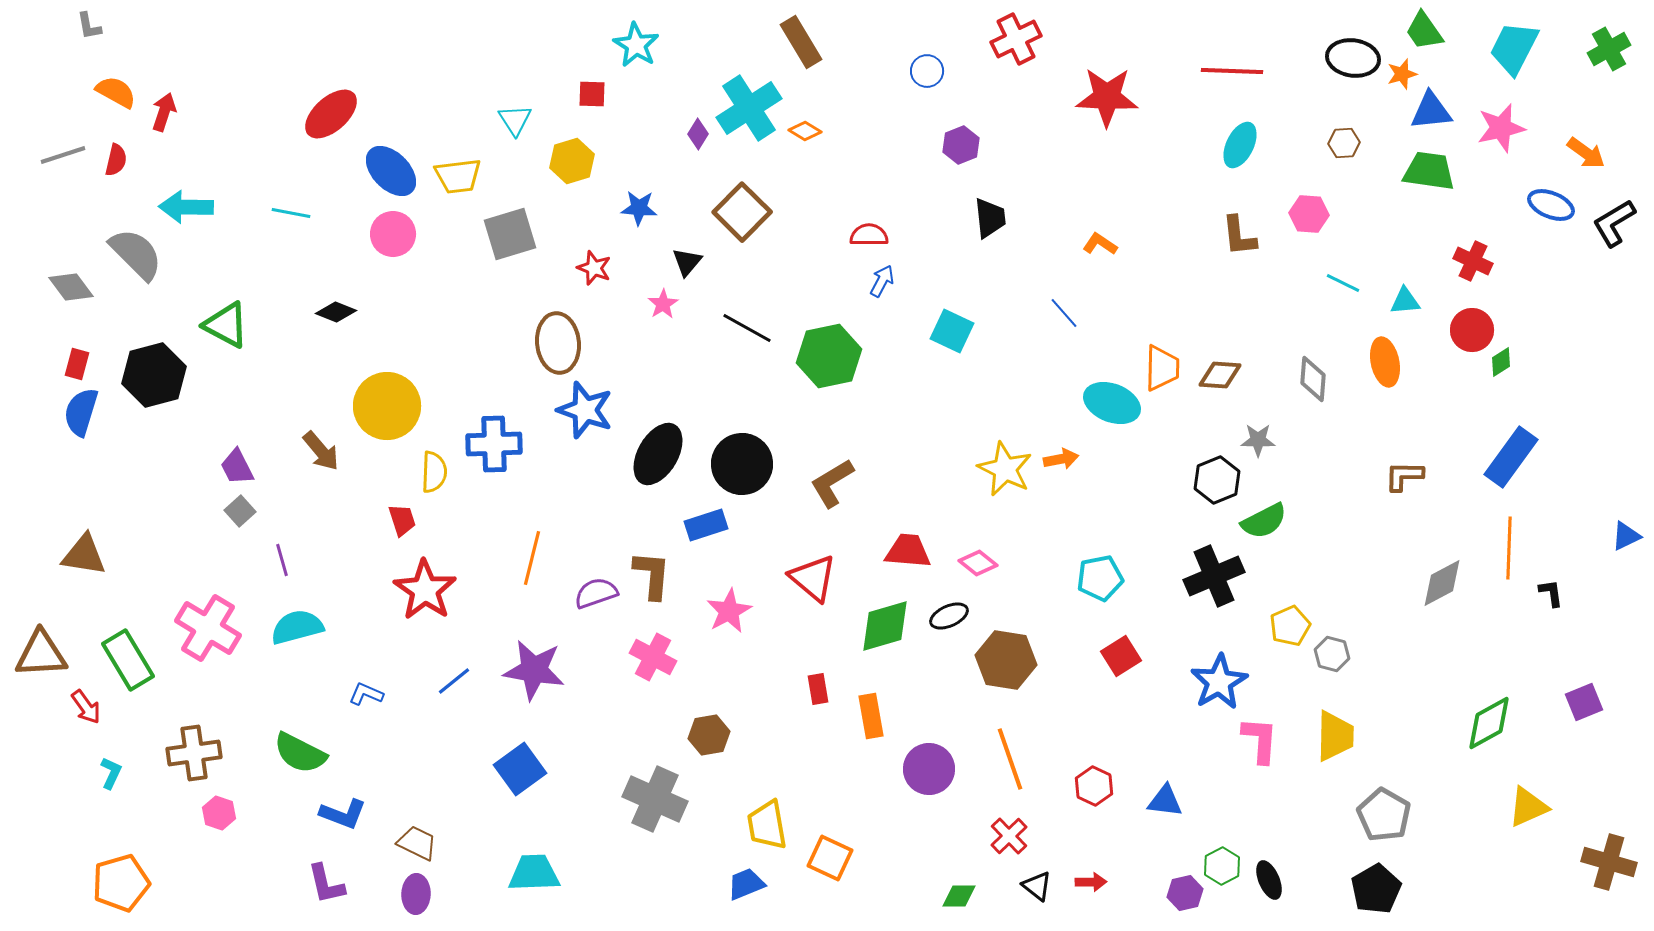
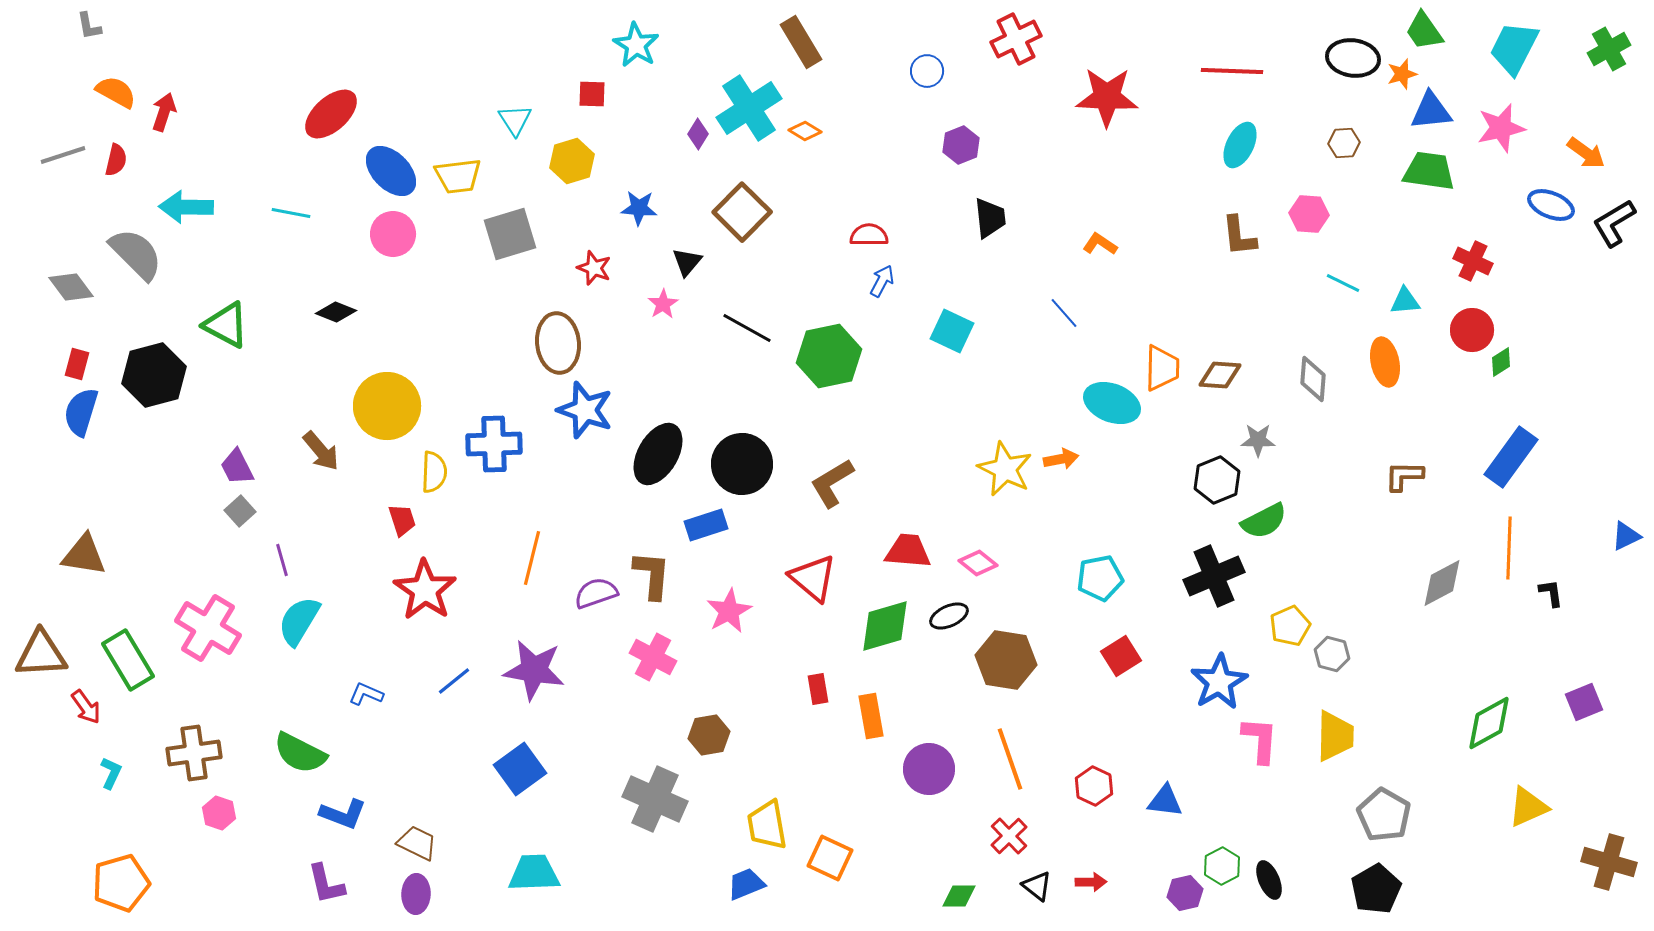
cyan semicircle at (297, 627): moved 2 px right, 6 px up; rotated 44 degrees counterclockwise
